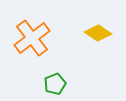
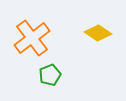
green pentagon: moved 5 px left, 9 px up
